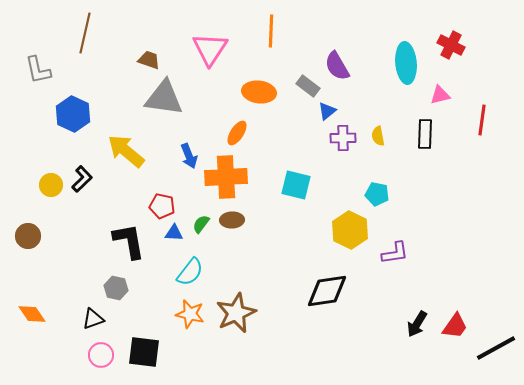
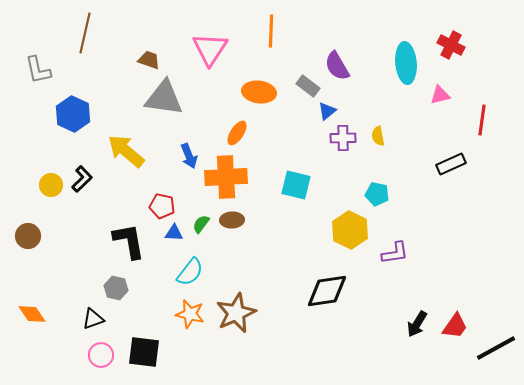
black rectangle at (425, 134): moved 26 px right, 30 px down; rotated 64 degrees clockwise
